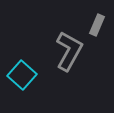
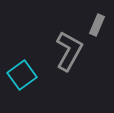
cyan square: rotated 12 degrees clockwise
